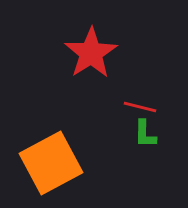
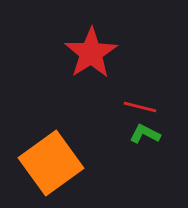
green L-shape: rotated 116 degrees clockwise
orange square: rotated 8 degrees counterclockwise
